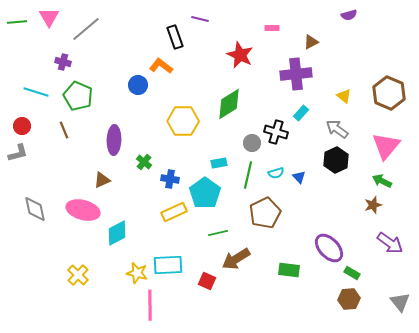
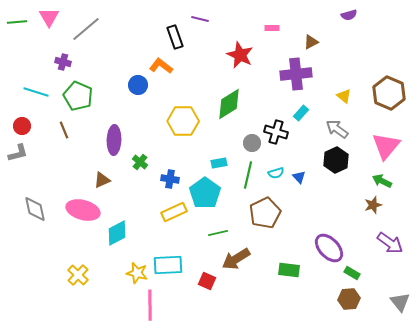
green cross at (144, 162): moved 4 px left
